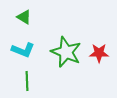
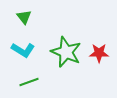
green triangle: rotated 21 degrees clockwise
cyan L-shape: rotated 10 degrees clockwise
green line: moved 2 px right, 1 px down; rotated 72 degrees clockwise
